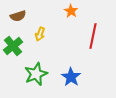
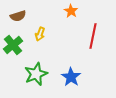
green cross: moved 1 px up
